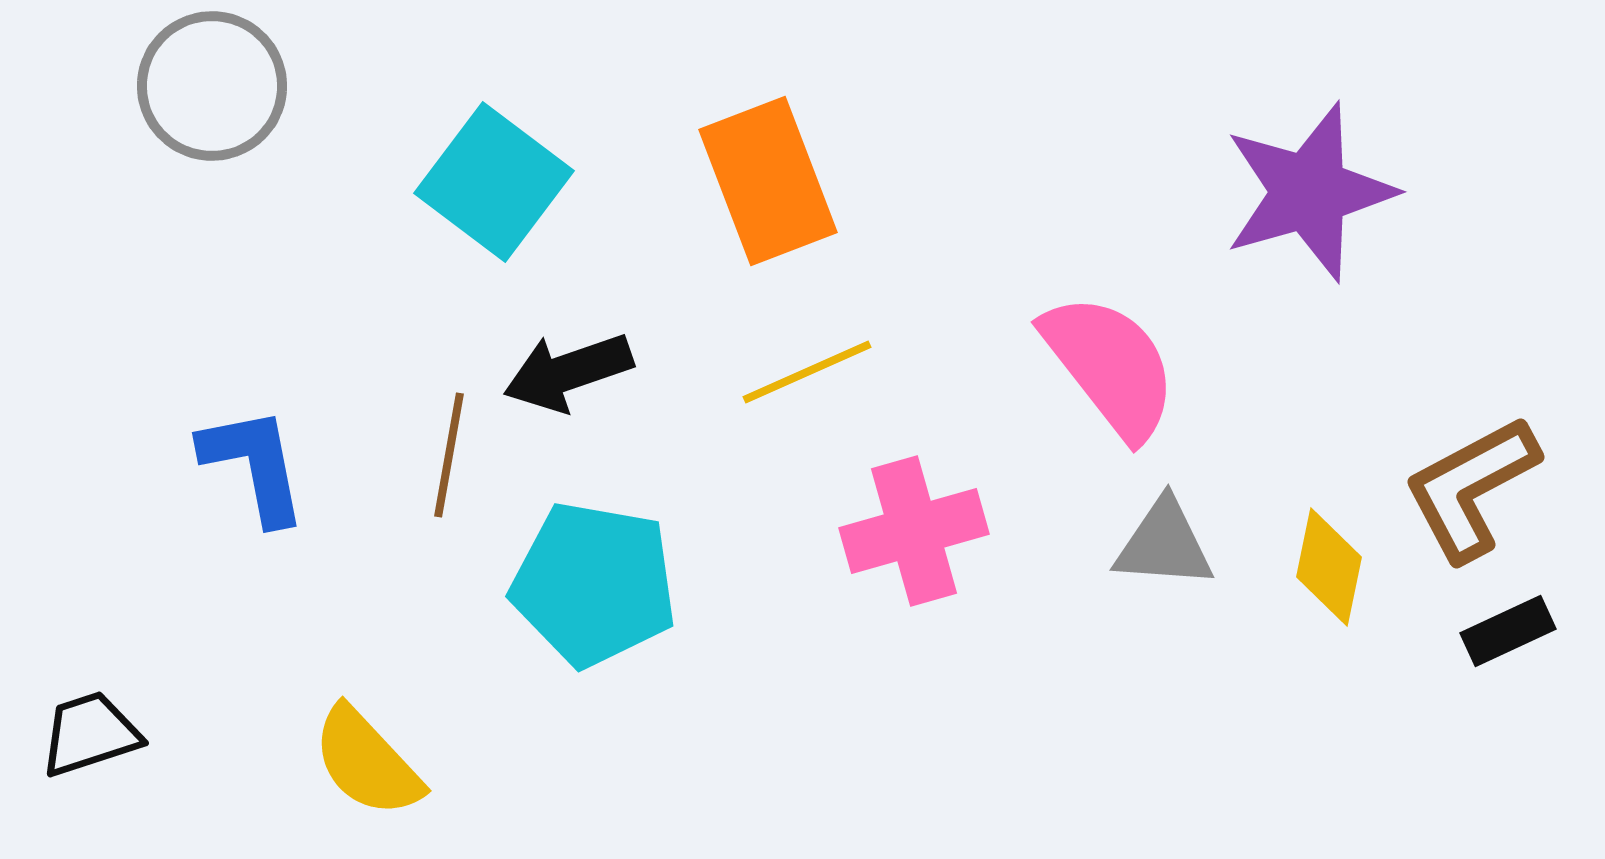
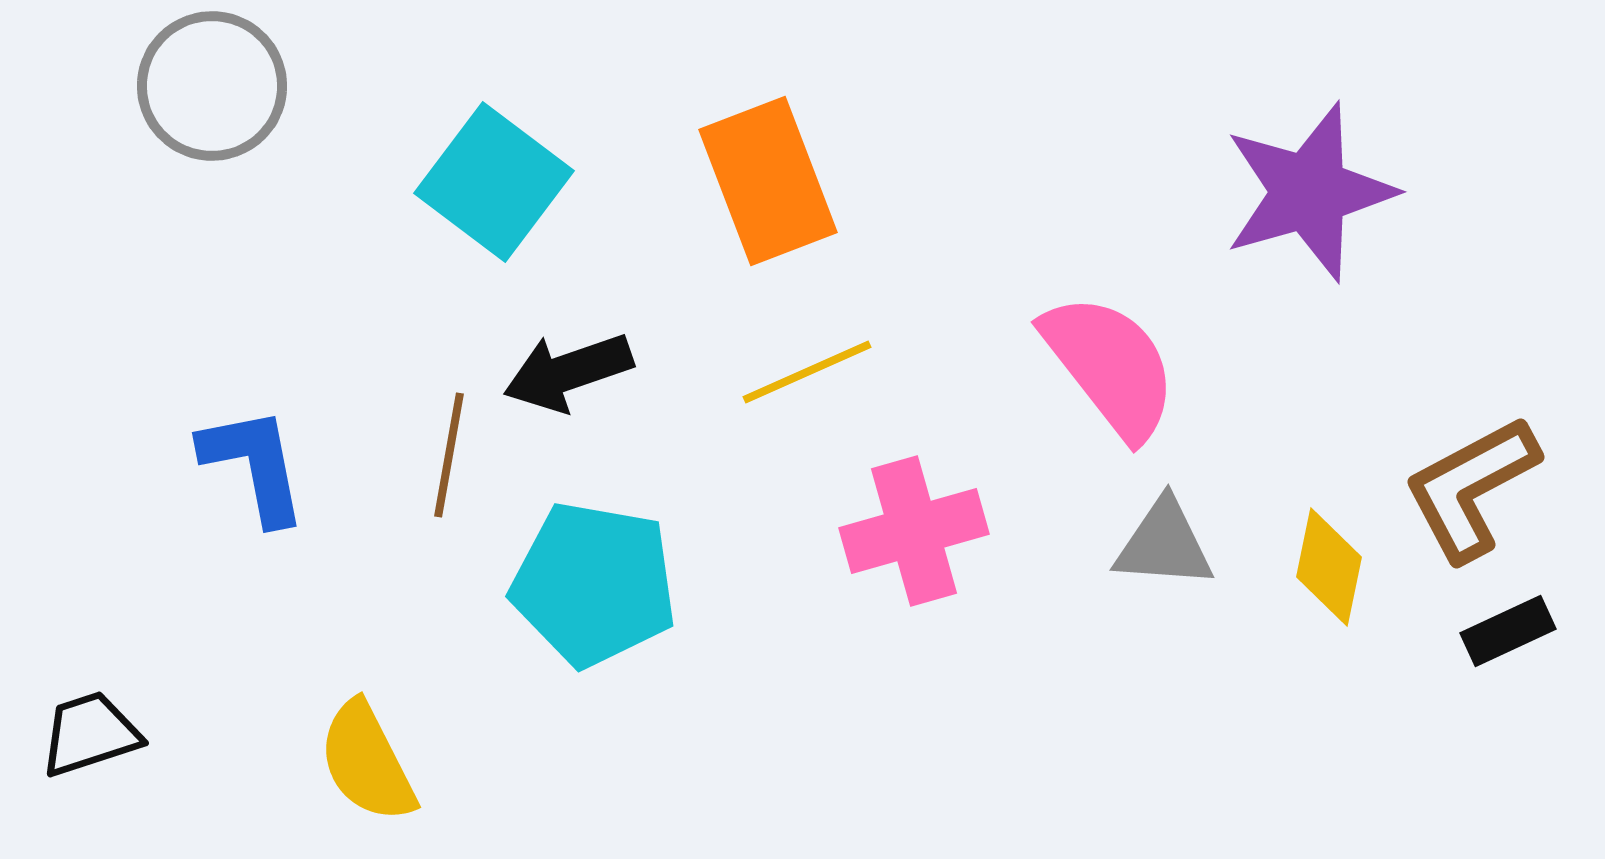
yellow semicircle: rotated 16 degrees clockwise
